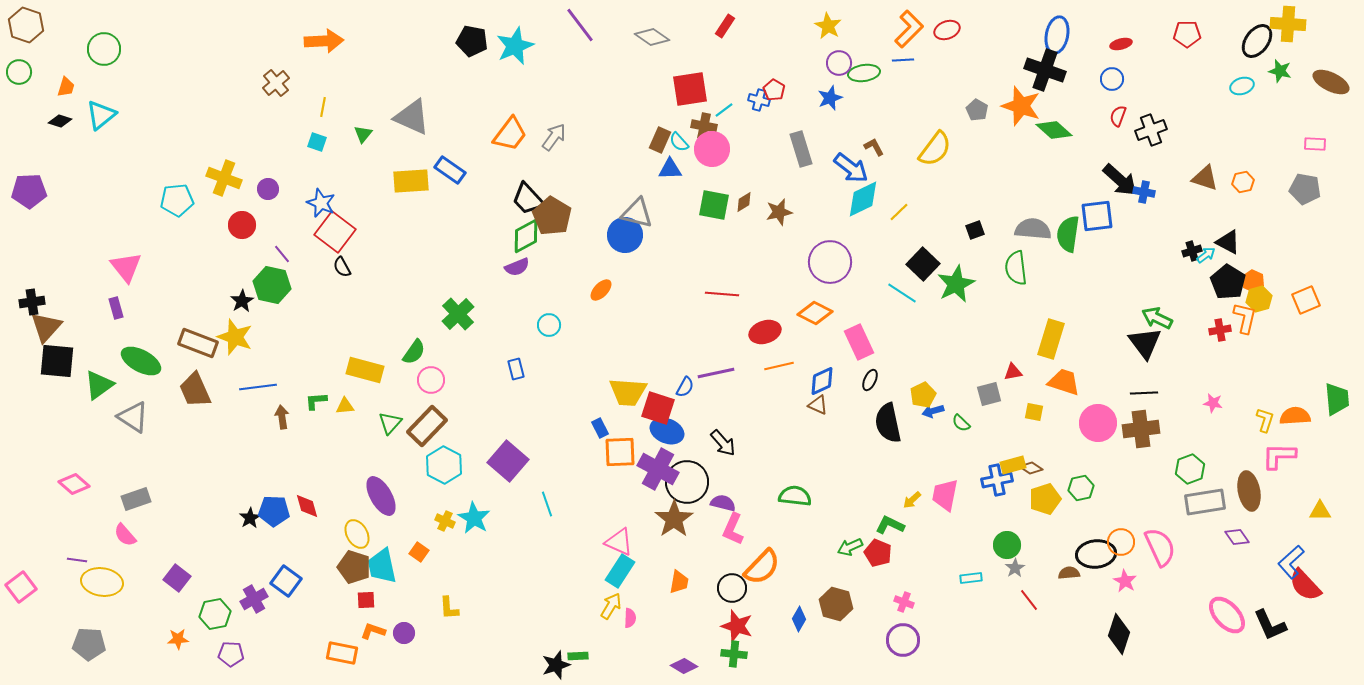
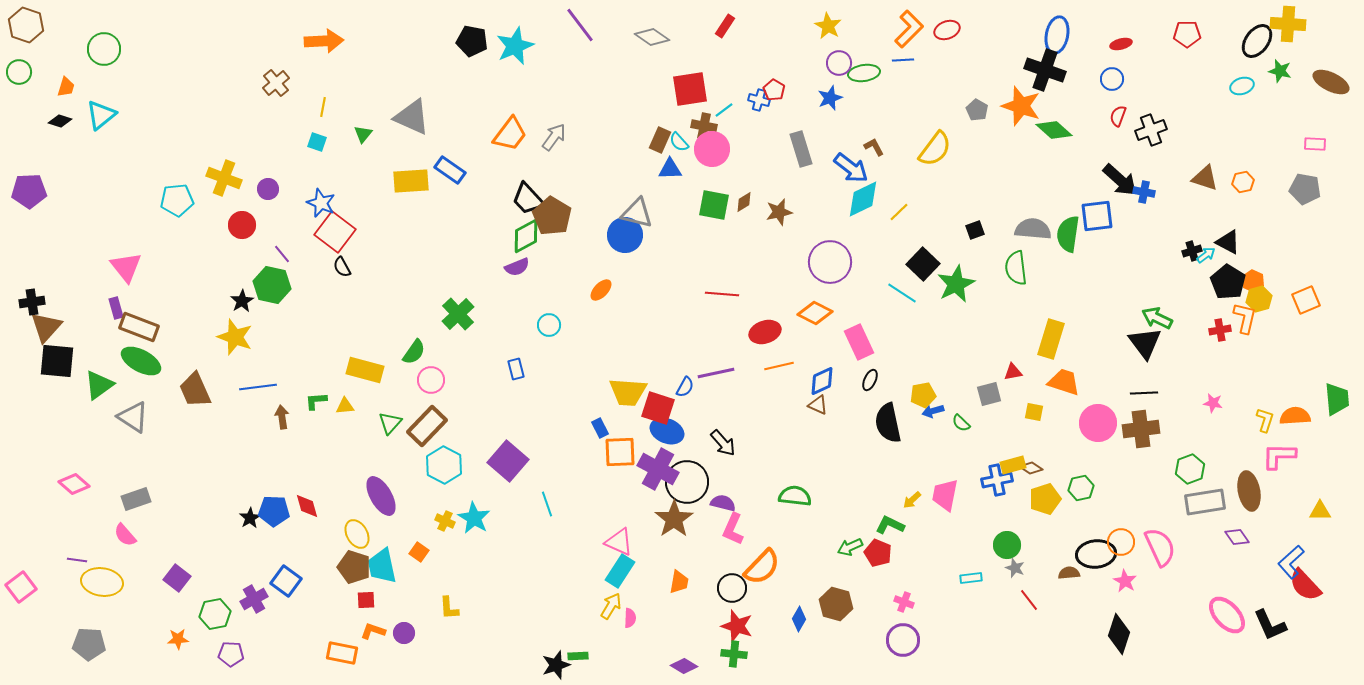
brown rectangle at (198, 343): moved 59 px left, 16 px up
yellow pentagon at (923, 395): rotated 15 degrees clockwise
gray star at (1015, 568): rotated 18 degrees counterclockwise
